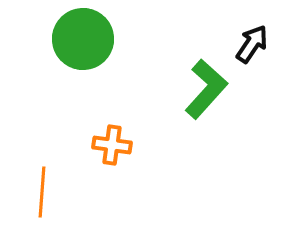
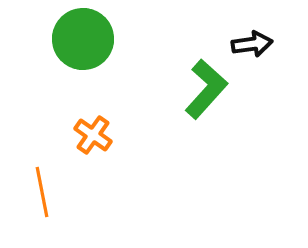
black arrow: rotated 48 degrees clockwise
orange cross: moved 19 px left, 10 px up; rotated 27 degrees clockwise
orange line: rotated 15 degrees counterclockwise
